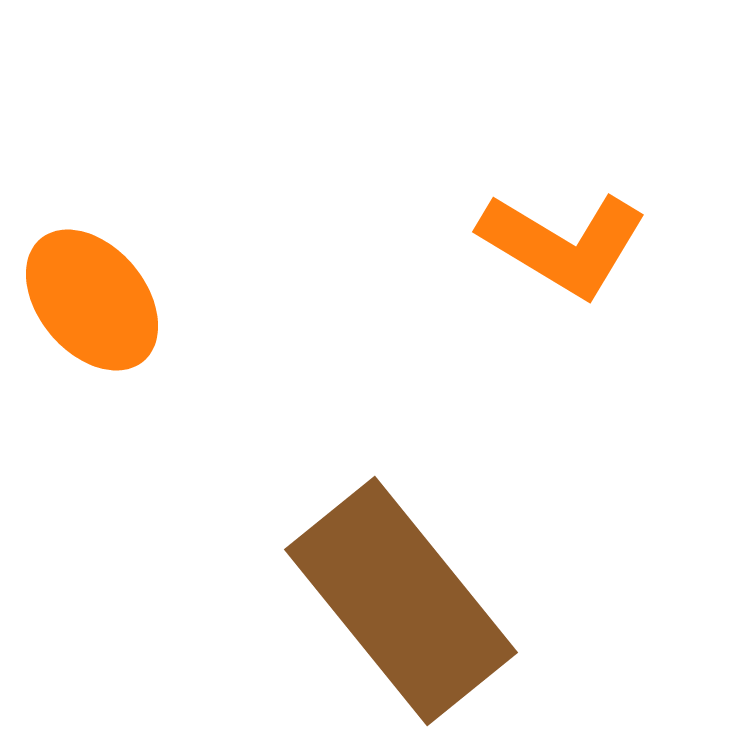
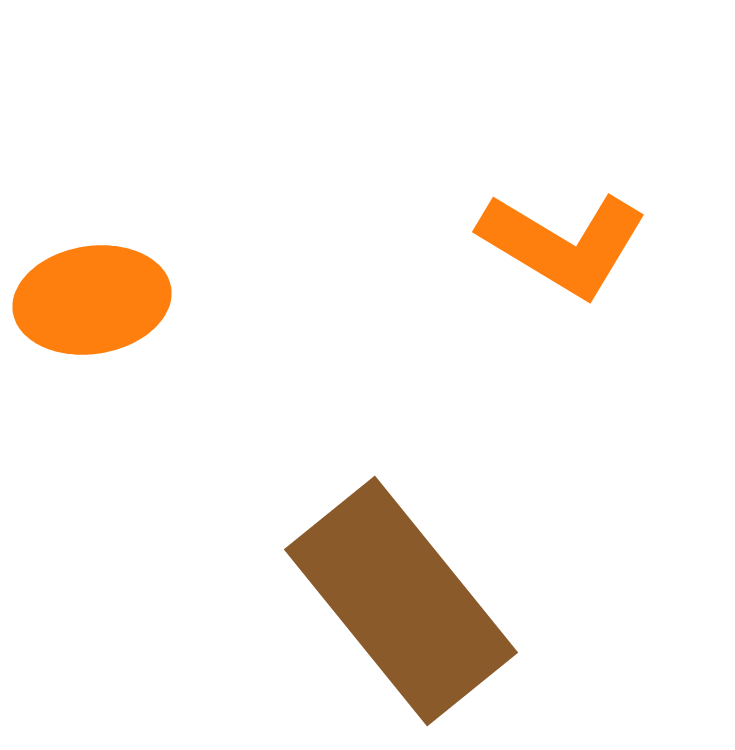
orange ellipse: rotated 59 degrees counterclockwise
